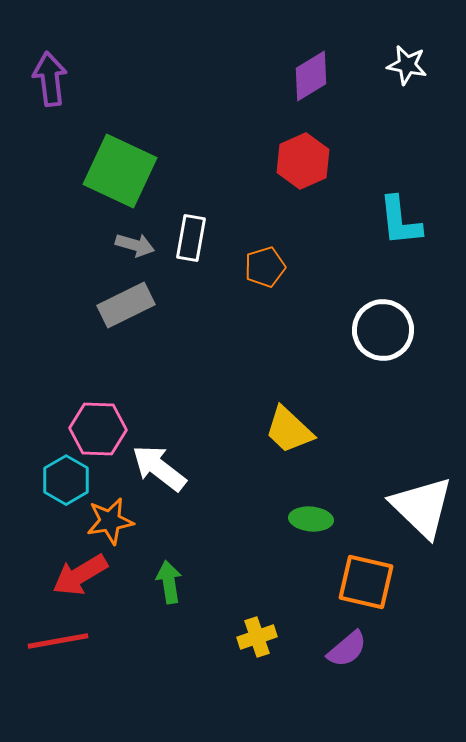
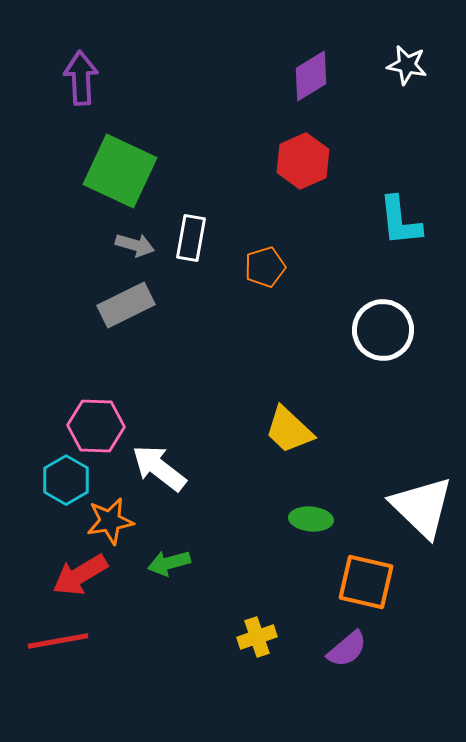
purple arrow: moved 31 px right, 1 px up; rotated 4 degrees clockwise
pink hexagon: moved 2 px left, 3 px up
green arrow: moved 19 px up; rotated 96 degrees counterclockwise
